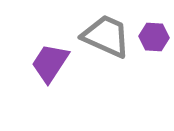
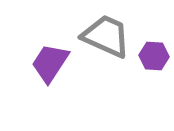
purple hexagon: moved 19 px down
